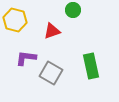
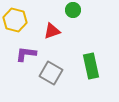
purple L-shape: moved 4 px up
